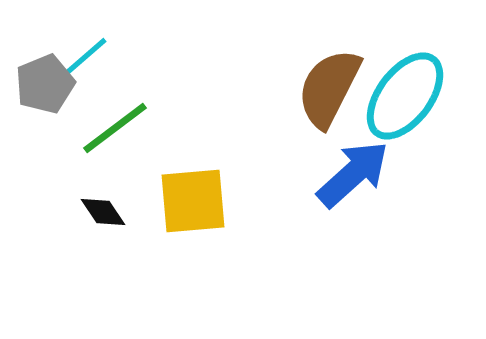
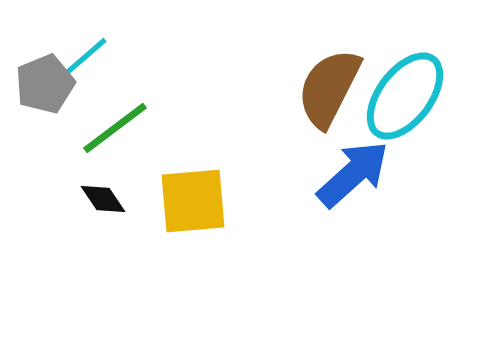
black diamond: moved 13 px up
